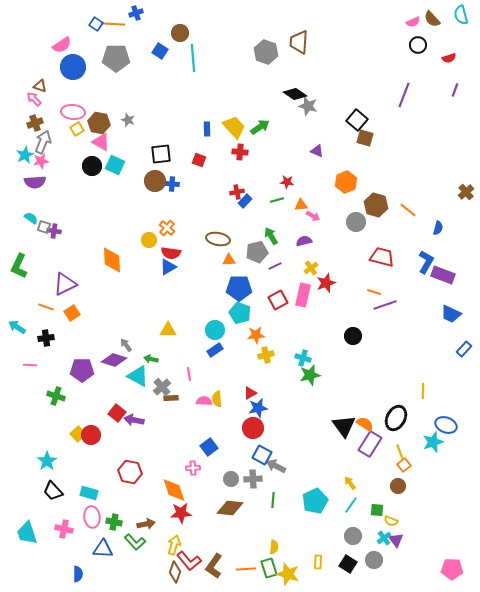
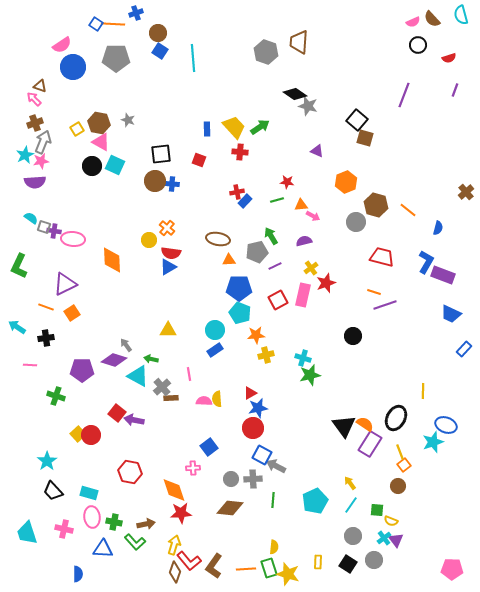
brown circle at (180, 33): moved 22 px left
pink ellipse at (73, 112): moved 127 px down
